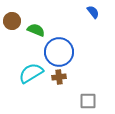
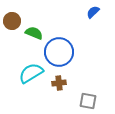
blue semicircle: rotated 96 degrees counterclockwise
green semicircle: moved 2 px left, 3 px down
brown cross: moved 6 px down
gray square: rotated 12 degrees clockwise
